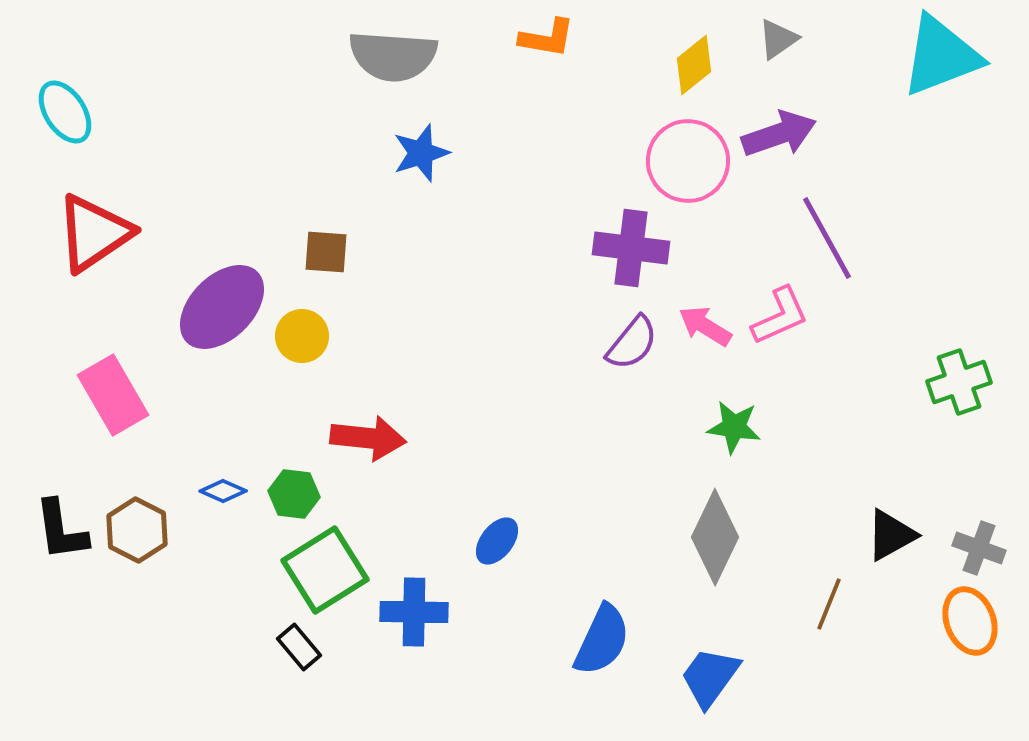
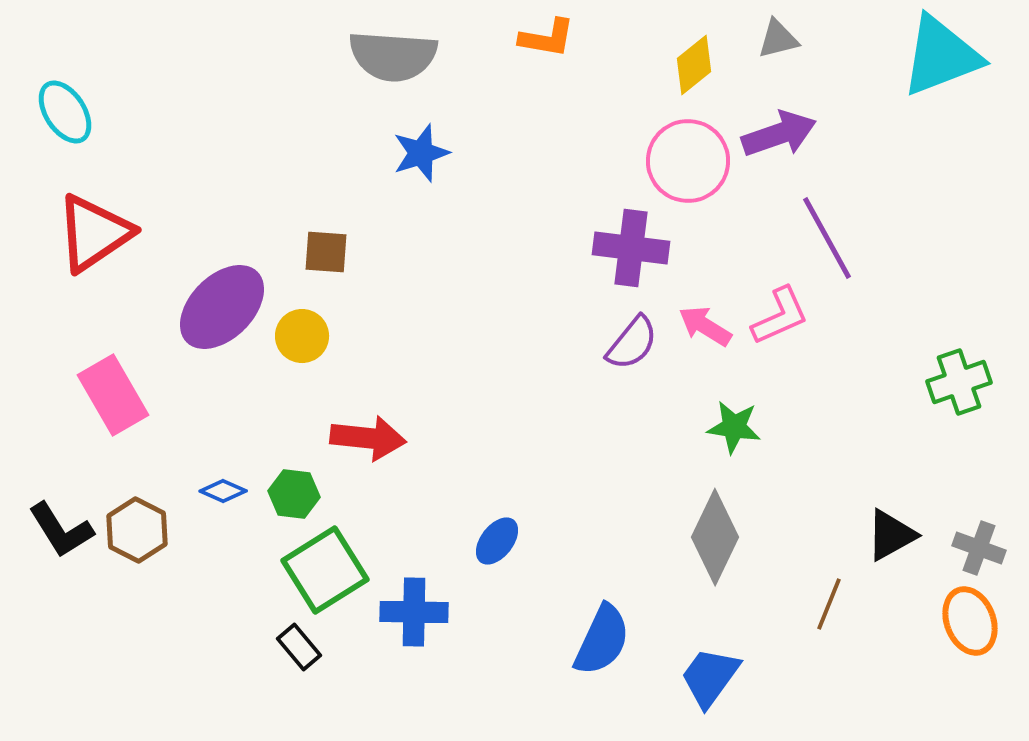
gray triangle: rotated 21 degrees clockwise
black L-shape: rotated 24 degrees counterclockwise
